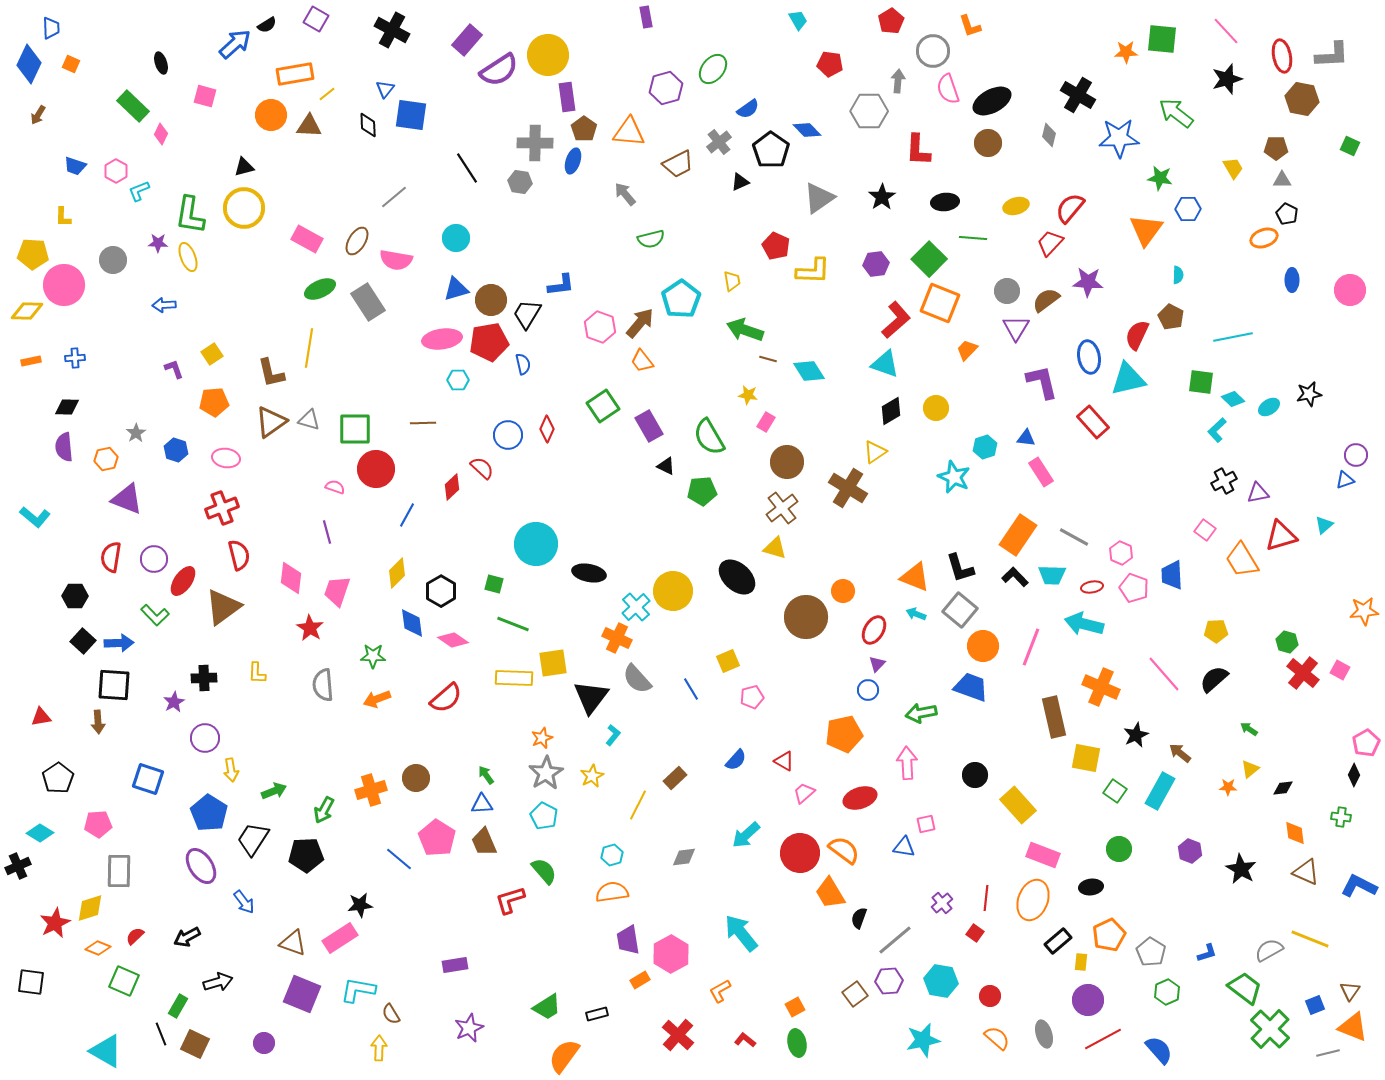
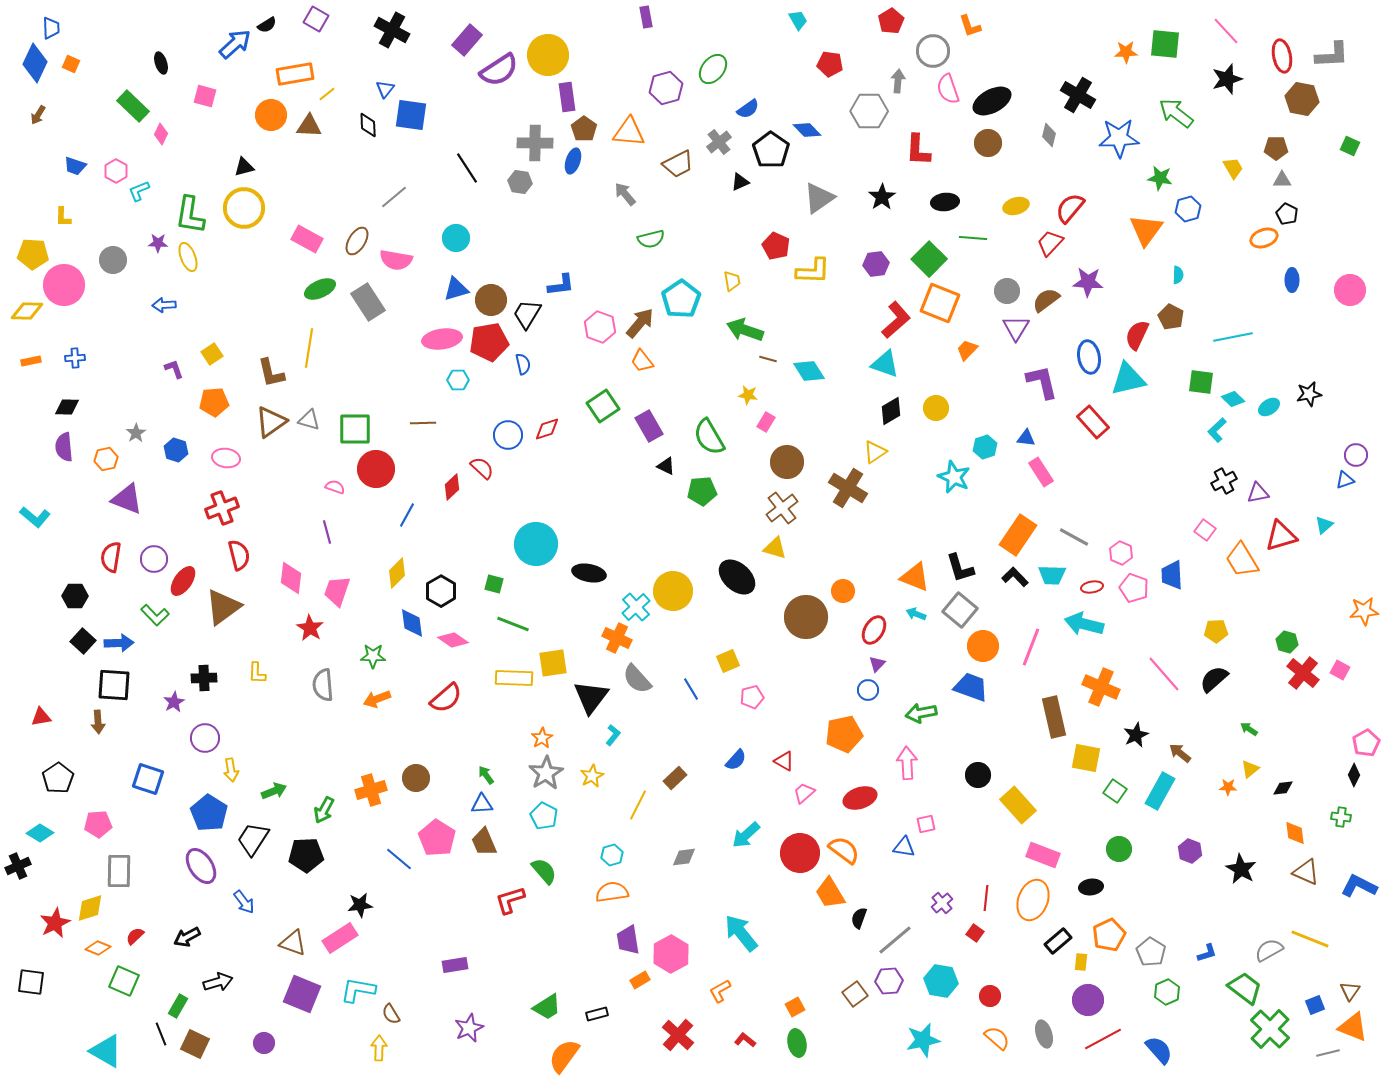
green square at (1162, 39): moved 3 px right, 5 px down
blue diamond at (29, 64): moved 6 px right, 1 px up
blue hexagon at (1188, 209): rotated 15 degrees counterclockwise
red diamond at (547, 429): rotated 48 degrees clockwise
orange star at (542, 738): rotated 10 degrees counterclockwise
black circle at (975, 775): moved 3 px right
